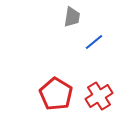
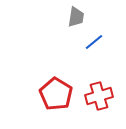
gray trapezoid: moved 4 px right
red cross: rotated 16 degrees clockwise
